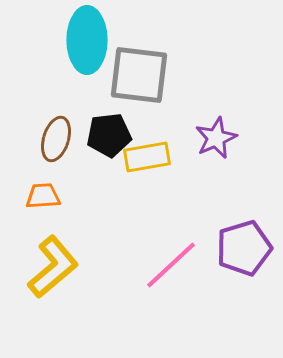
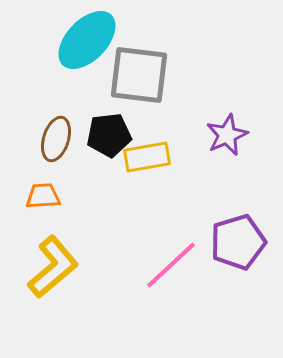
cyan ellipse: rotated 44 degrees clockwise
purple star: moved 11 px right, 3 px up
purple pentagon: moved 6 px left, 6 px up
